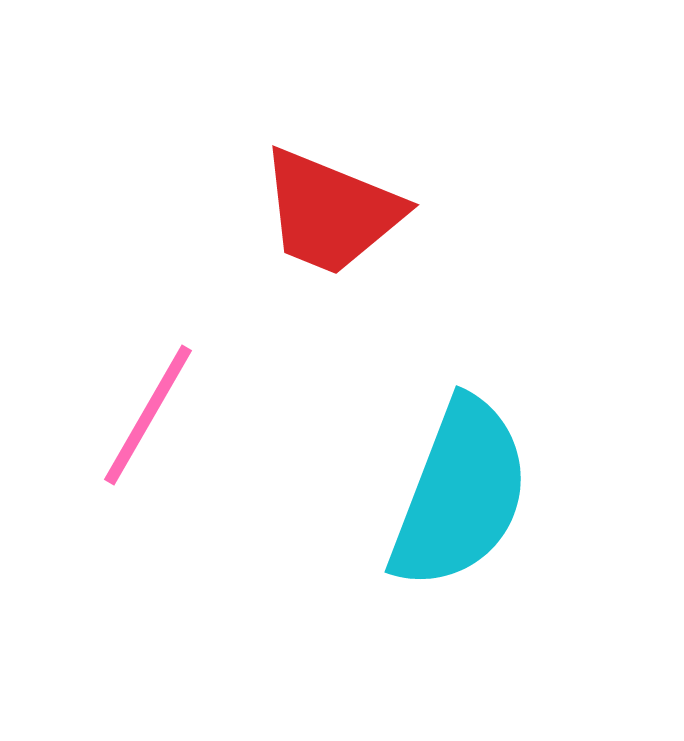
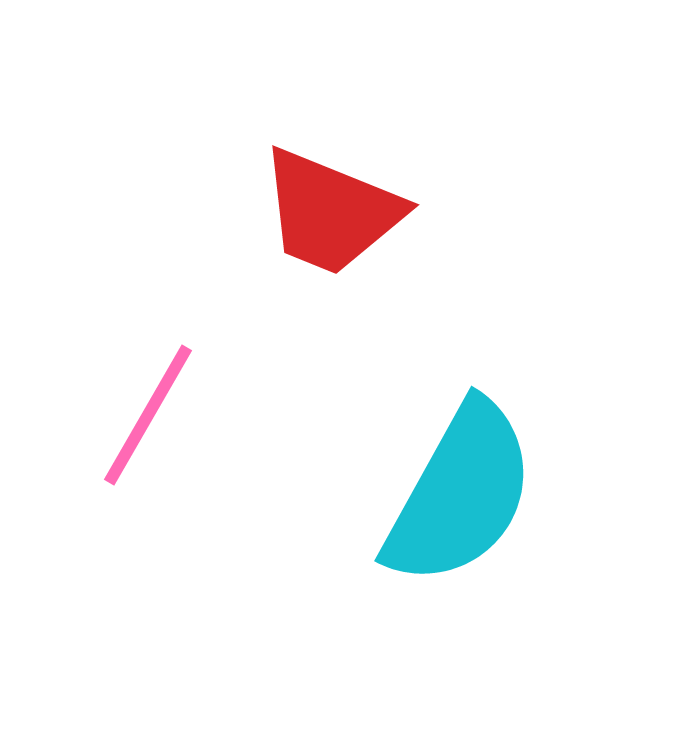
cyan semicircle: rotated 8 degrees clockwise
